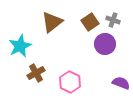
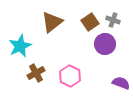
pink hexagon: moved 6 px up
